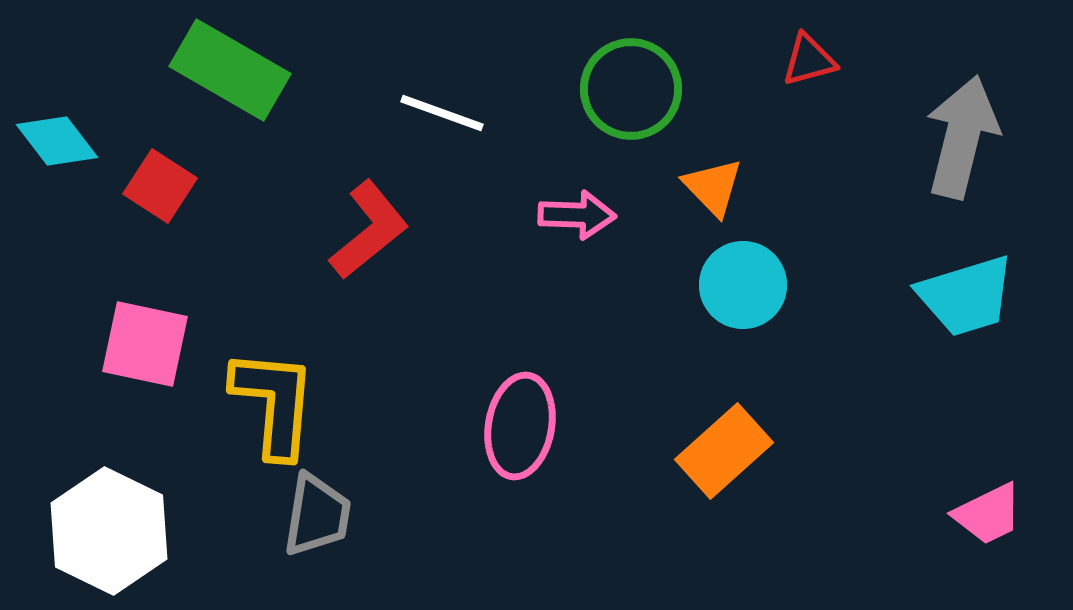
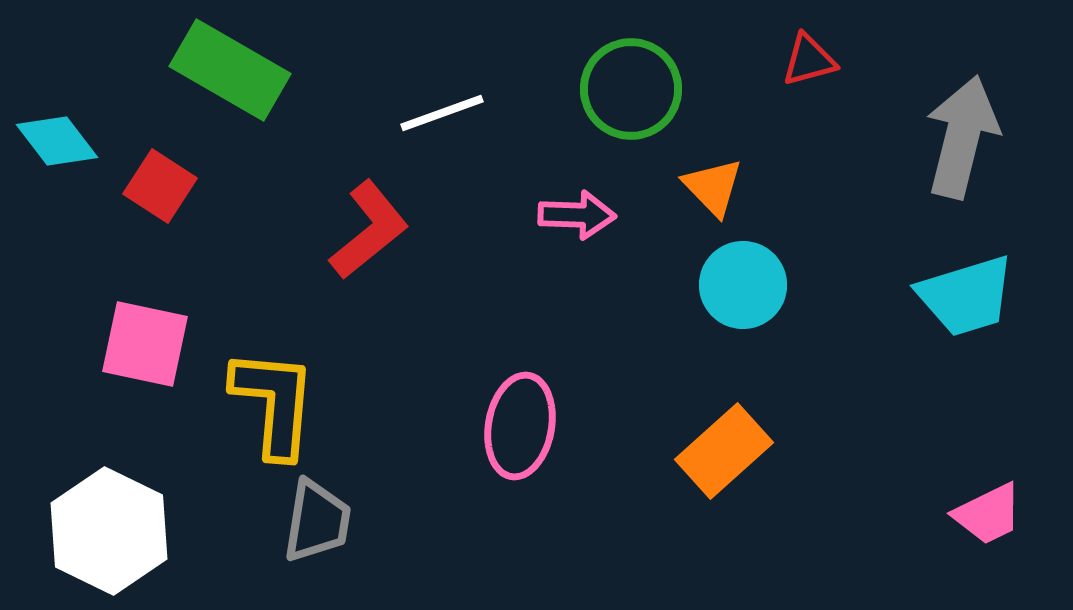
white line: rotated 40 degrees counterclockwise
gray trapezoid: moved 6 px down
